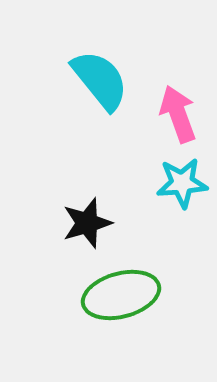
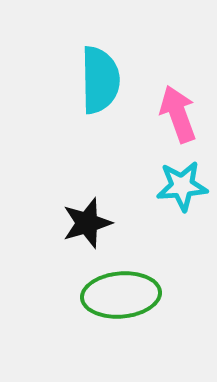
cyan semicircle: rotated 38 degrees clockwise
cyan star: moved 3 px down
green ellipse: rotated 10 degrees clockwise
